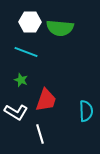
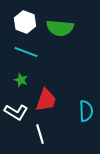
white hexagon: moved 5 px left; rotated 20 degrees clockwise
